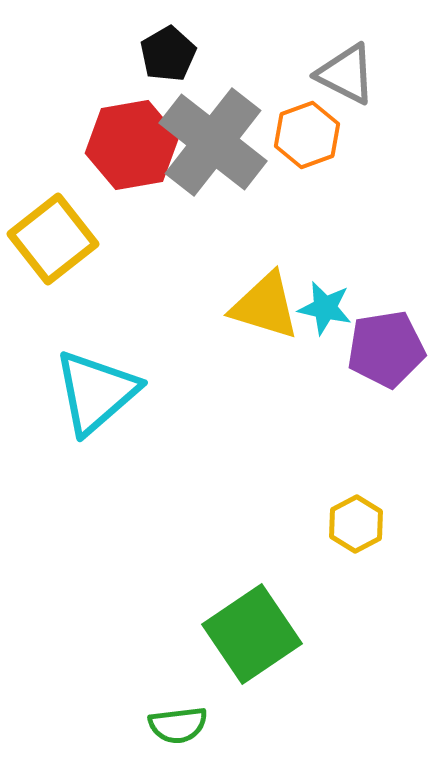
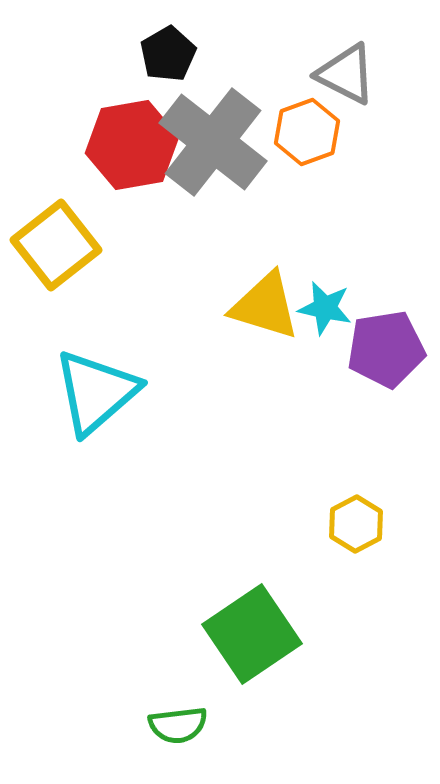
orange hexagon: moved 3 px up
yellow square: moved 3 px right, 6 px down
